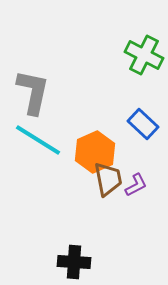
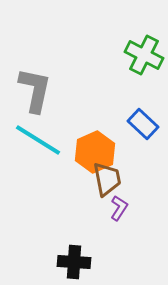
gray L-shape: moved 2 px right, 2 px up
brown trapezoid: moved 1 px left
purple L-shape: moved 17 px left, 23 px down; rotated 30 degrees counterclockwise
